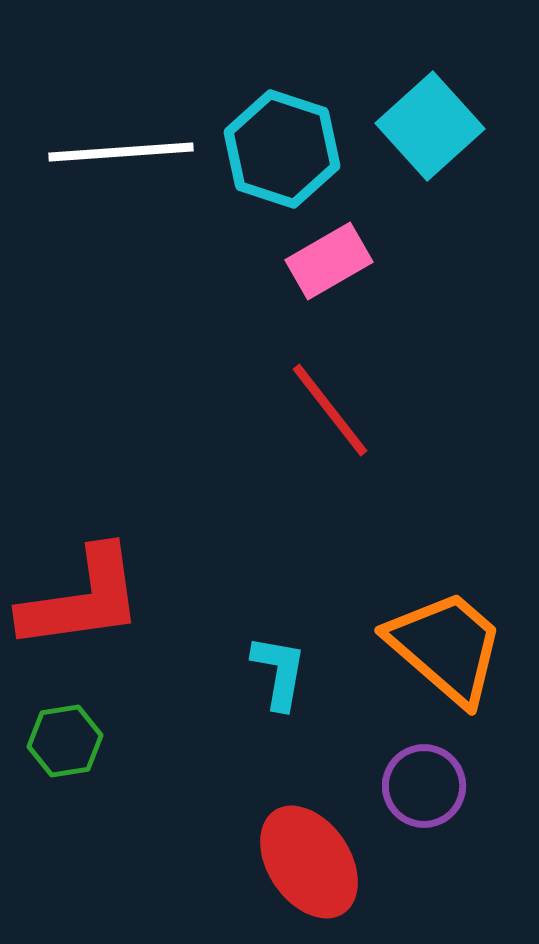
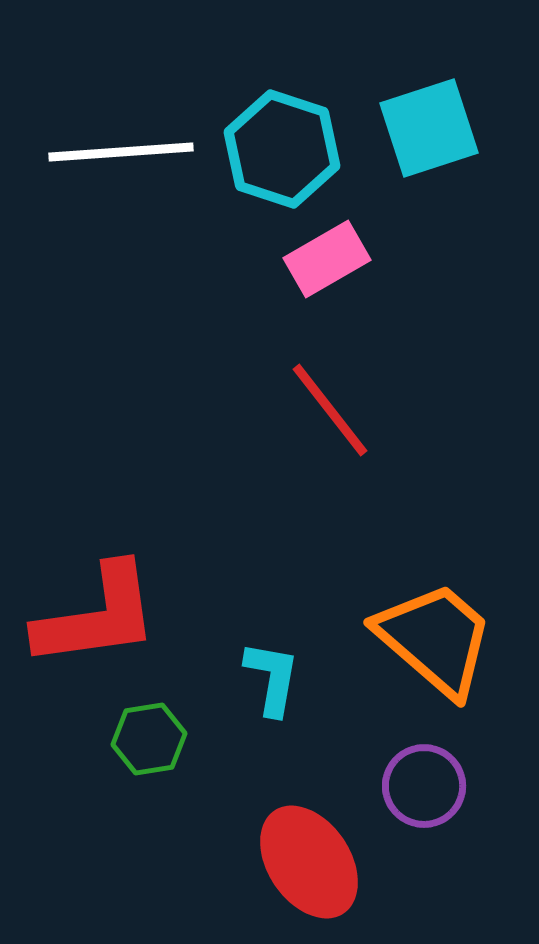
cyan square: moved 1 px left, 2 px down; rotated 24 degrees clockwise
pink rectangle: moved 2 px left, 2 px up
red L-shape: moved 15 px right, 17 px down
orange trapezoid: moved 11 px left, 8 px up
cyan L-shape: moved 7 px left, 6 px down
green hexagon: moved 84 px right, 2 px up
